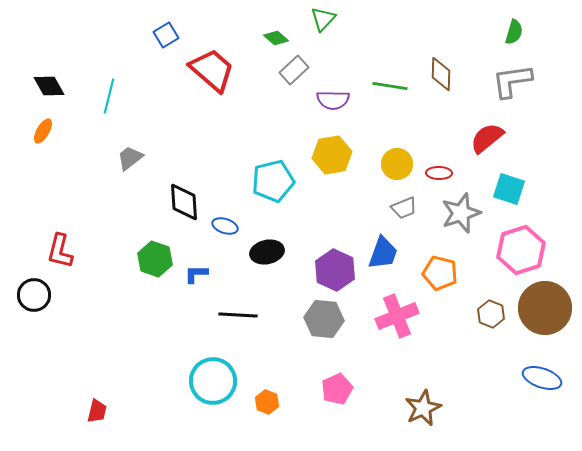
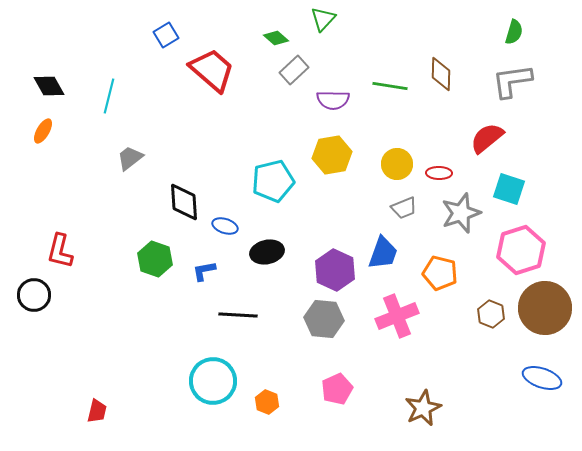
blue L-shape at (196, 274): moved 8 px right, 3 px up; rotated 10 degrees counterclockwise
